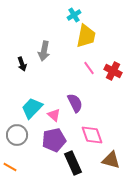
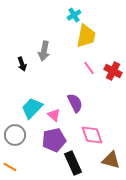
gray circle: moved 2 px left
